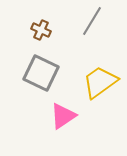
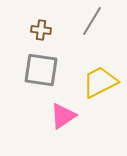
brown cross: rotated 18 degrees counterclockwise
gray square: moved 3 px up; rotated 18 degrees counterclockwise
yellow trapezoid: rotated 9 degrees clockwise
